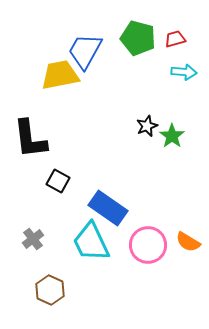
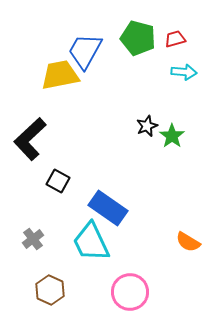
black L-shape: rotated 54 degrees clockwise
pink circle: moved 18 px left, 47 px down
